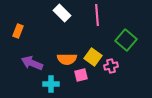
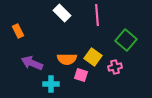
orange rectangle: rotated 48 degrees counterclockwise
pink cross: moved 4 px right, 1 px down
pink square: rotated 32 degrees clockwise
